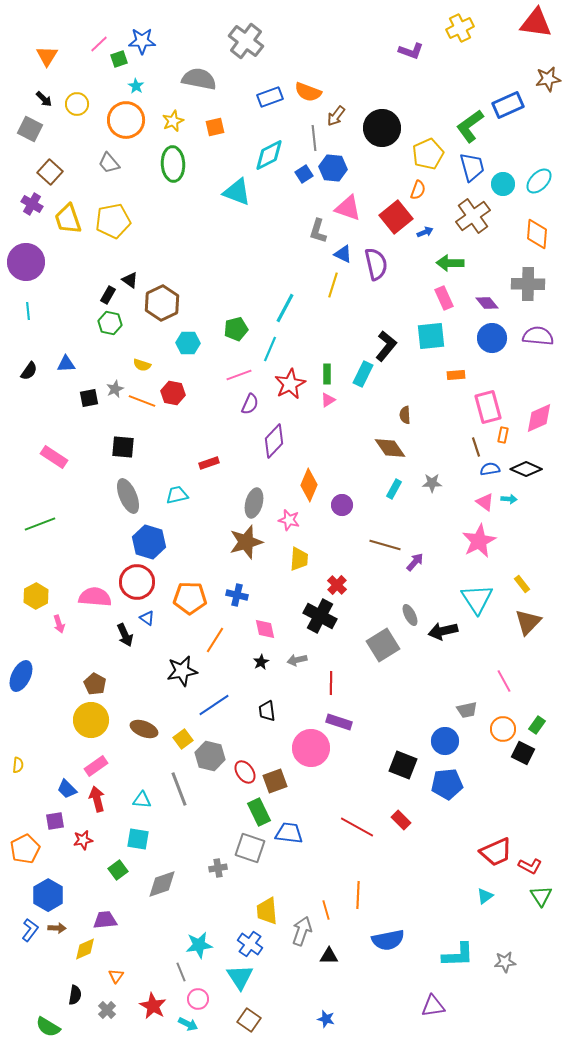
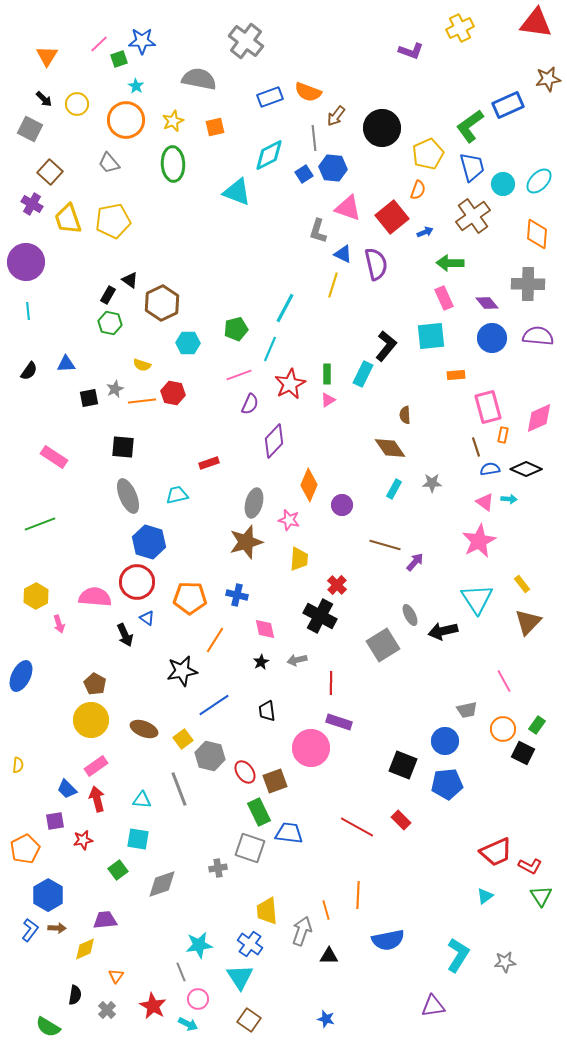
red square at (396, 217): moved 4 px left
orange line at (142, 401): rotated 28 degrees counterclockwise
cyan L-shape at (458, 955): rotated 56 degrees counterclockwise
